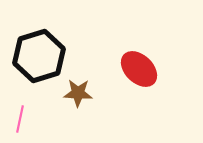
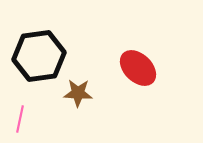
black hexagon: rotated 9 degrees clockwise
red ellipse: moved 1 px left, 1 px up
